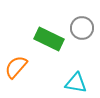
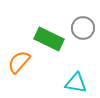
gray circle: moved 1 px right
orange semicircle: moved 3 px right, 5 px up
